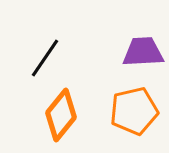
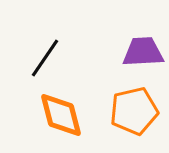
orange diamond: rotated 54 degrees counterclockwise
